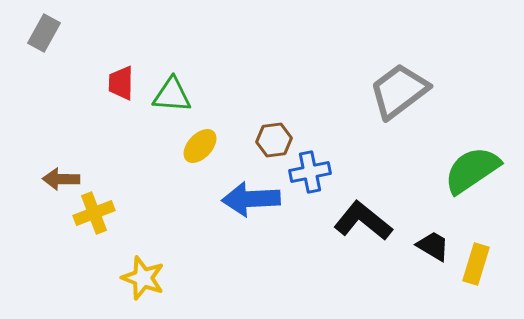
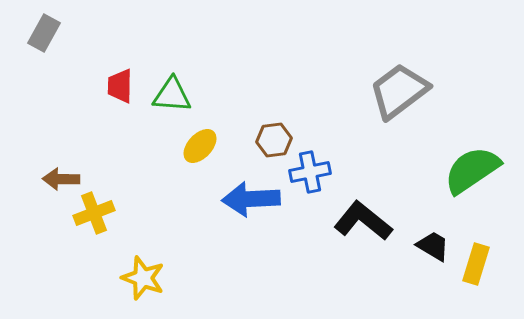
red trapezoid: moved 1 px left, 3 px down
